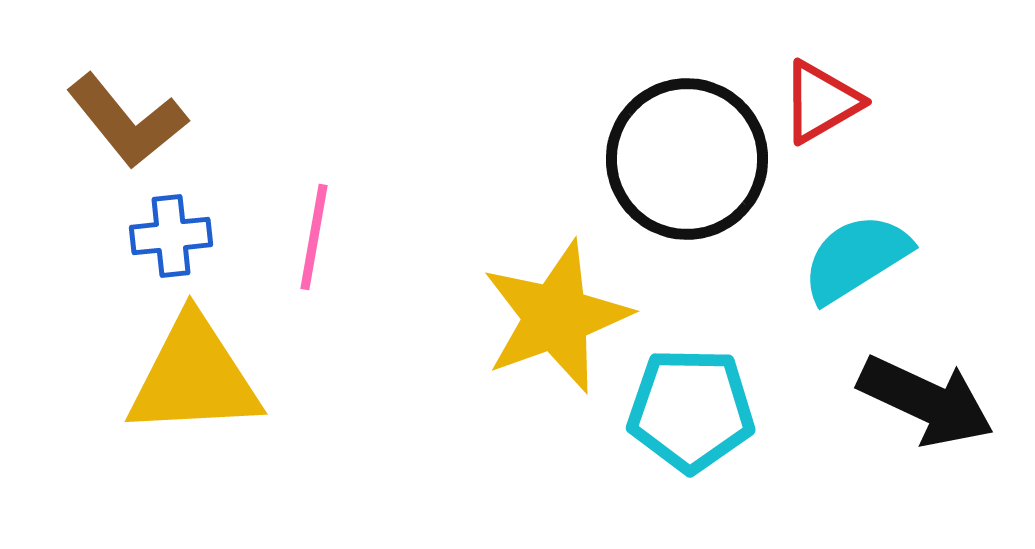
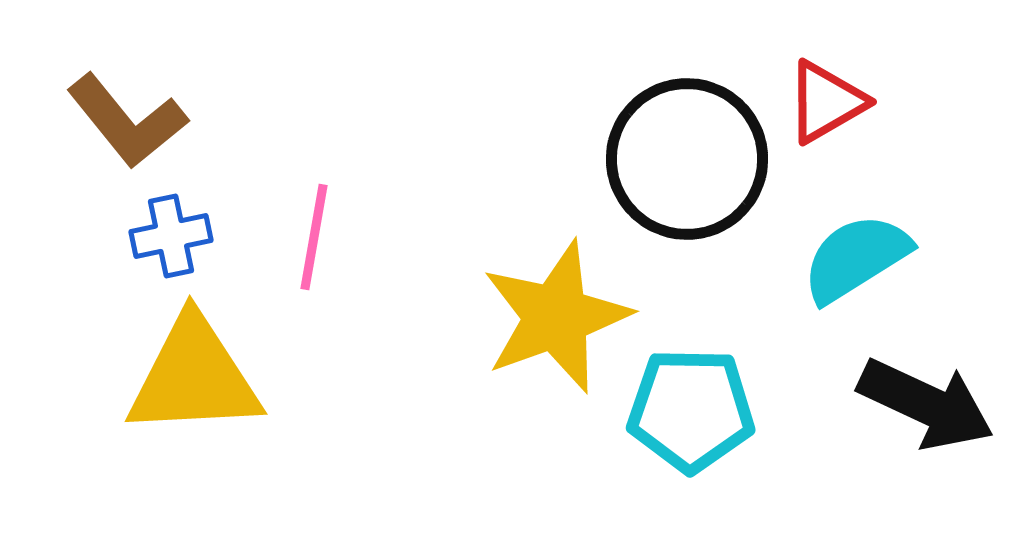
red triangle: moved 5 px right
blue cross: rotated 6 degrees counterclockwise
black arrow: moved 3 px down
